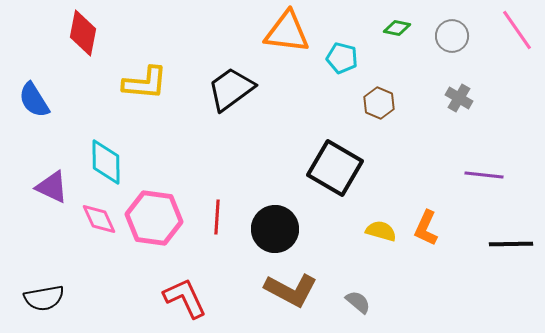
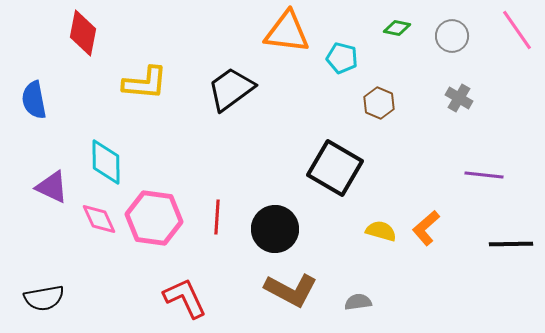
blue semicircle: rotated 21 degrees clockwise
orange L-shape: rotated 24 degrees clockwise
gray semicircle: rotated 48 degrees counterclockwise
